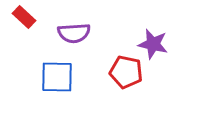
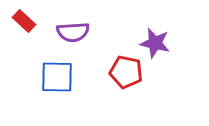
red rectangle: moved 4 px down
purple semicircle: moved 1 px left, 1 px up
purple star: moved 2 px right, 1 px up
